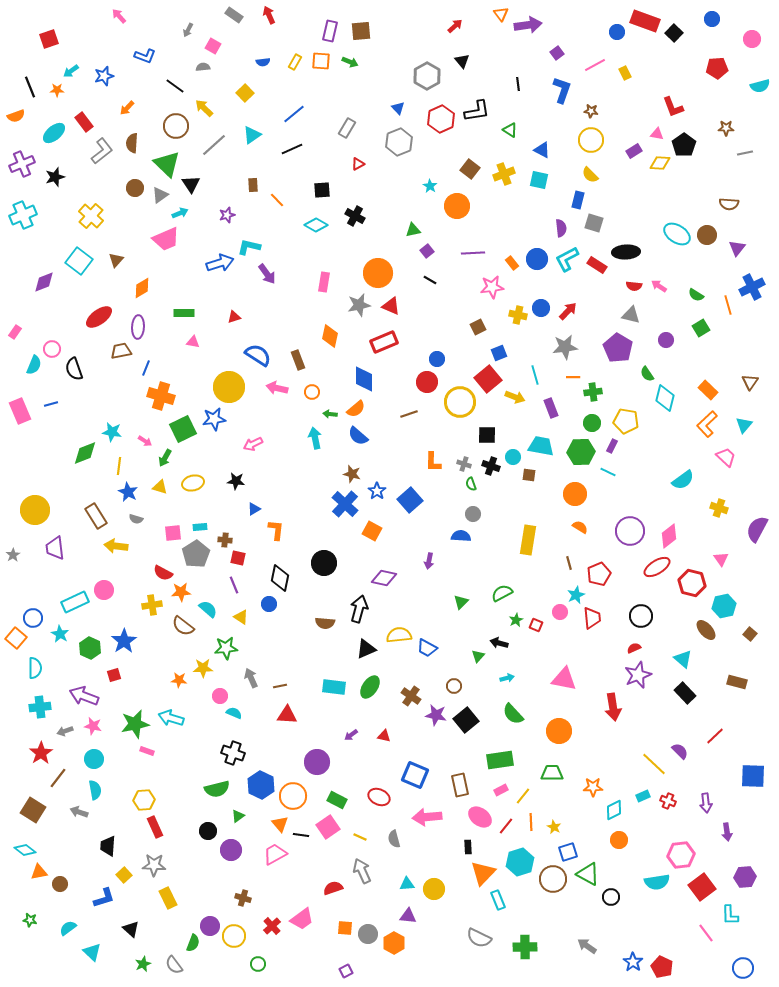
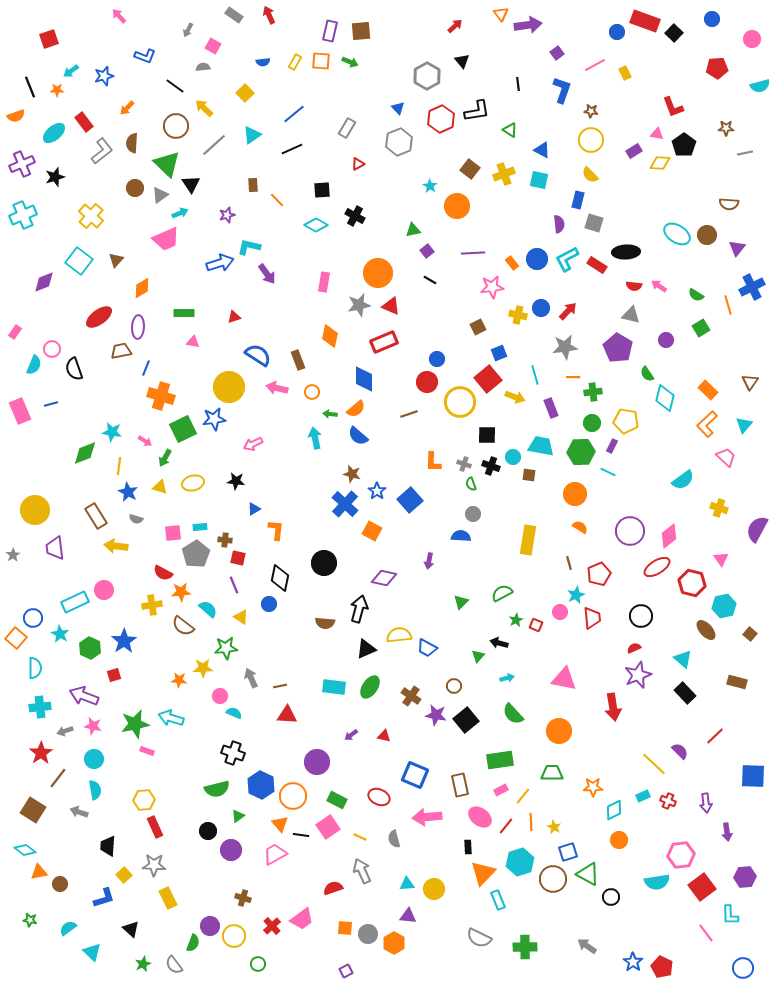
purple semicircle at (561, 228): moved 2 px left, 4 px up
